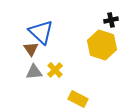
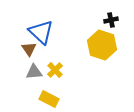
brown triangle: moved 2 px left
yellow rectangle: moved 29 px left
